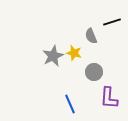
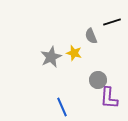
gray star: moved 2 px left, 1 px down
gray circle: moved 4 px right, 8 px down
blue line: moved 8 px left, 3 px down
